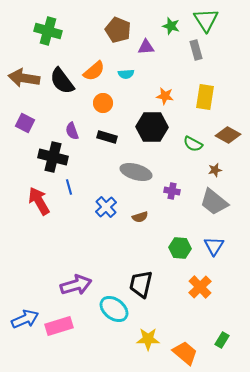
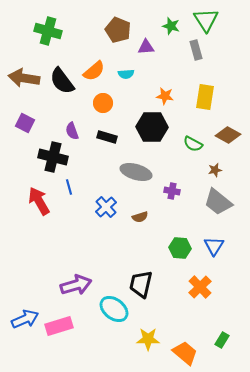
gray trapezoid: moved 4 px right
